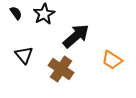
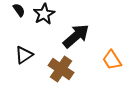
black semicircle: moved 3 px right, 3 px up
black triangle: rotated 36 degrees clockwise
orange trapezoid: rotated 25 degrees clockwise
